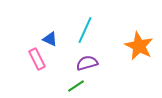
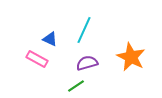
cyan line: moved 1 px left
orange star: moved 8 px left, 11 px down
pink rectangle: rotated 35 degrees counterclockwise
